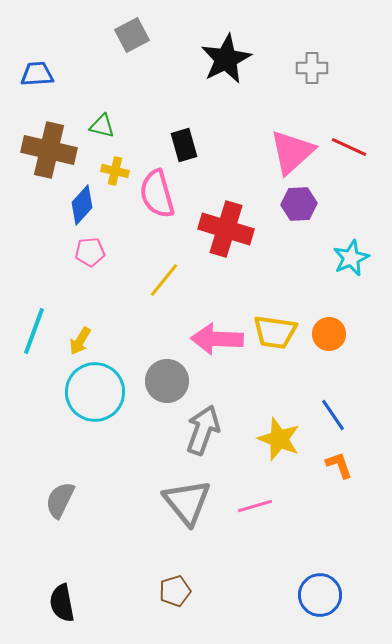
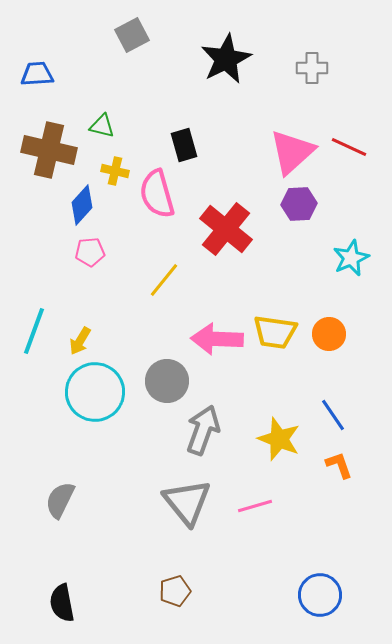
red cross: rotated 22 degrees clockwise
